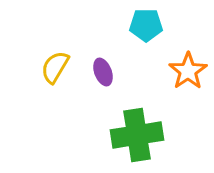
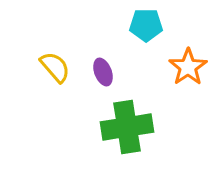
yellow semicircle: rotated 108 degrees clockwise
orange star: moved 4 px up
green cross: moved 10 px left, 8 px up
